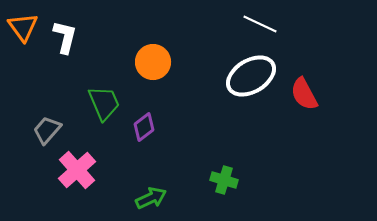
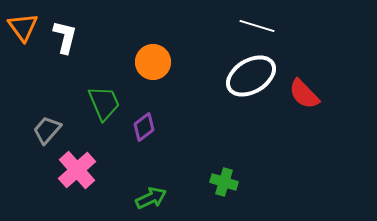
white line: moved 3 px left, 2 px down; rotated 8 degrees counterclockwise
red semicircle: rotated 16 degrees counterclockwise
green cross: moved 2 px down
